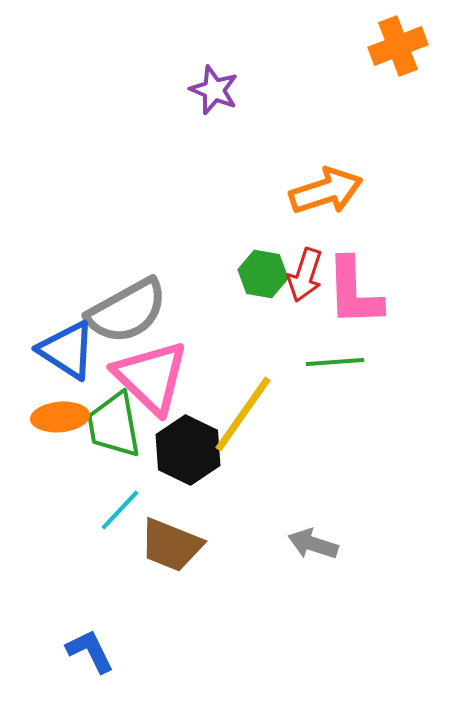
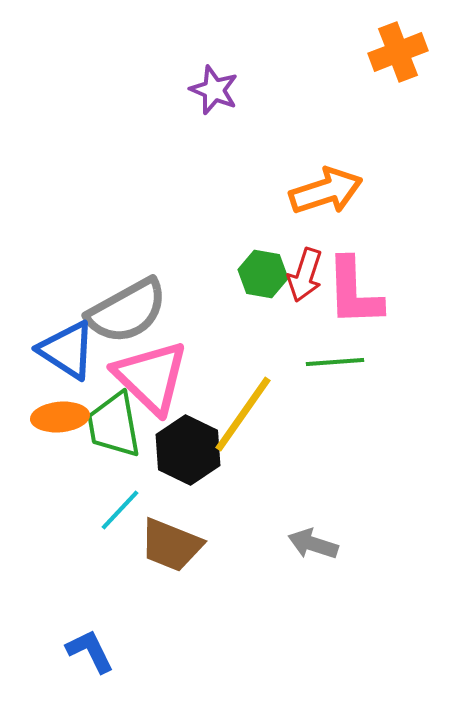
orange cross: moved 6 px down
